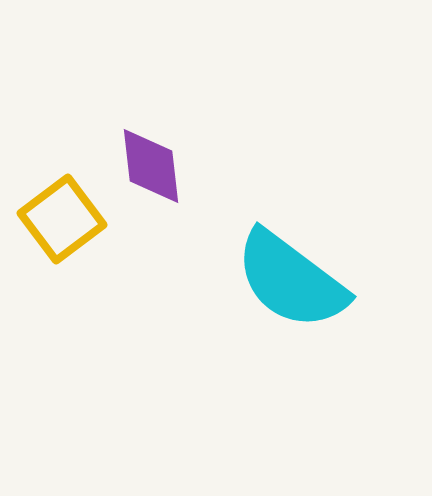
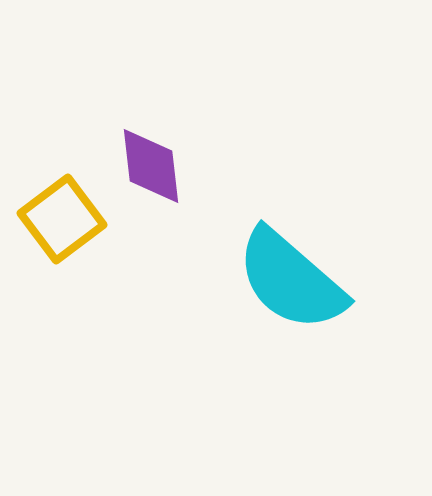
cyan semicircle: rotated 4 degrees clockwise
